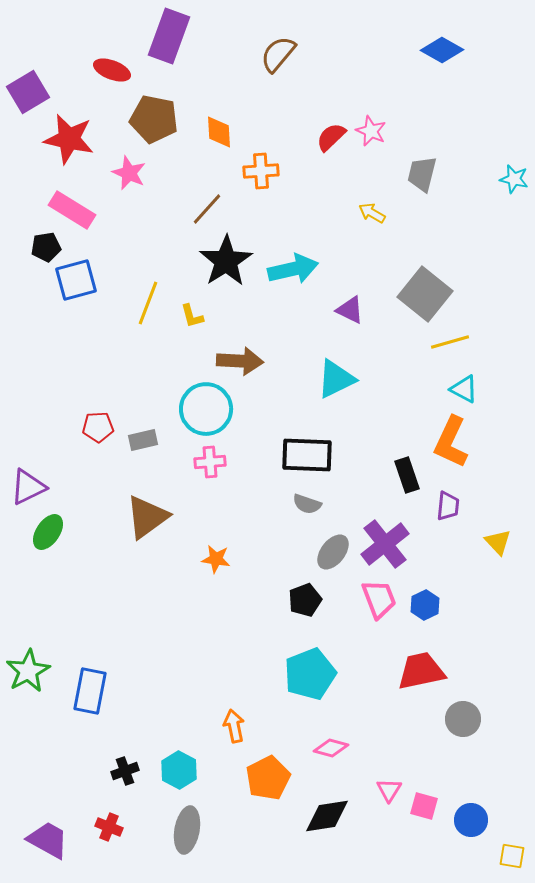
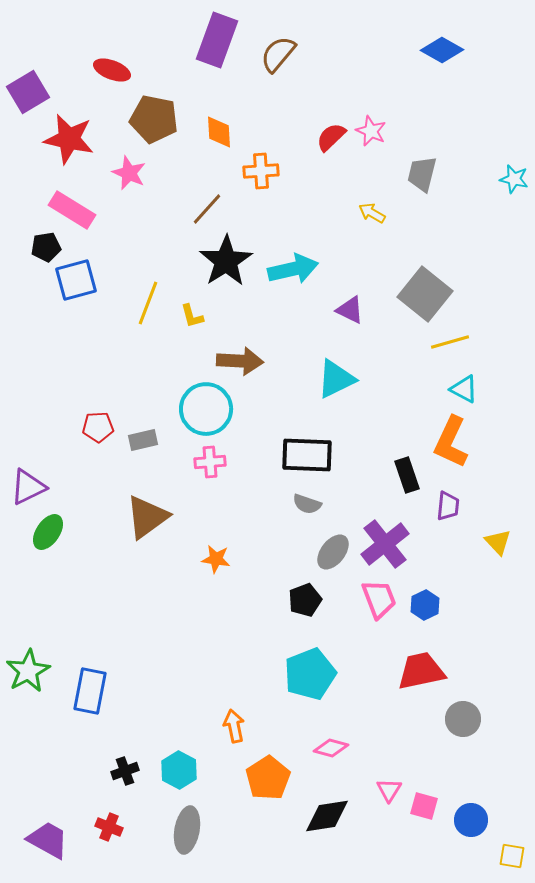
purple rectangle at (169, 36): moved 48 px right, 4 px down
orange pentagon at (268, 778): rotated 6 degrees counterclockwise
